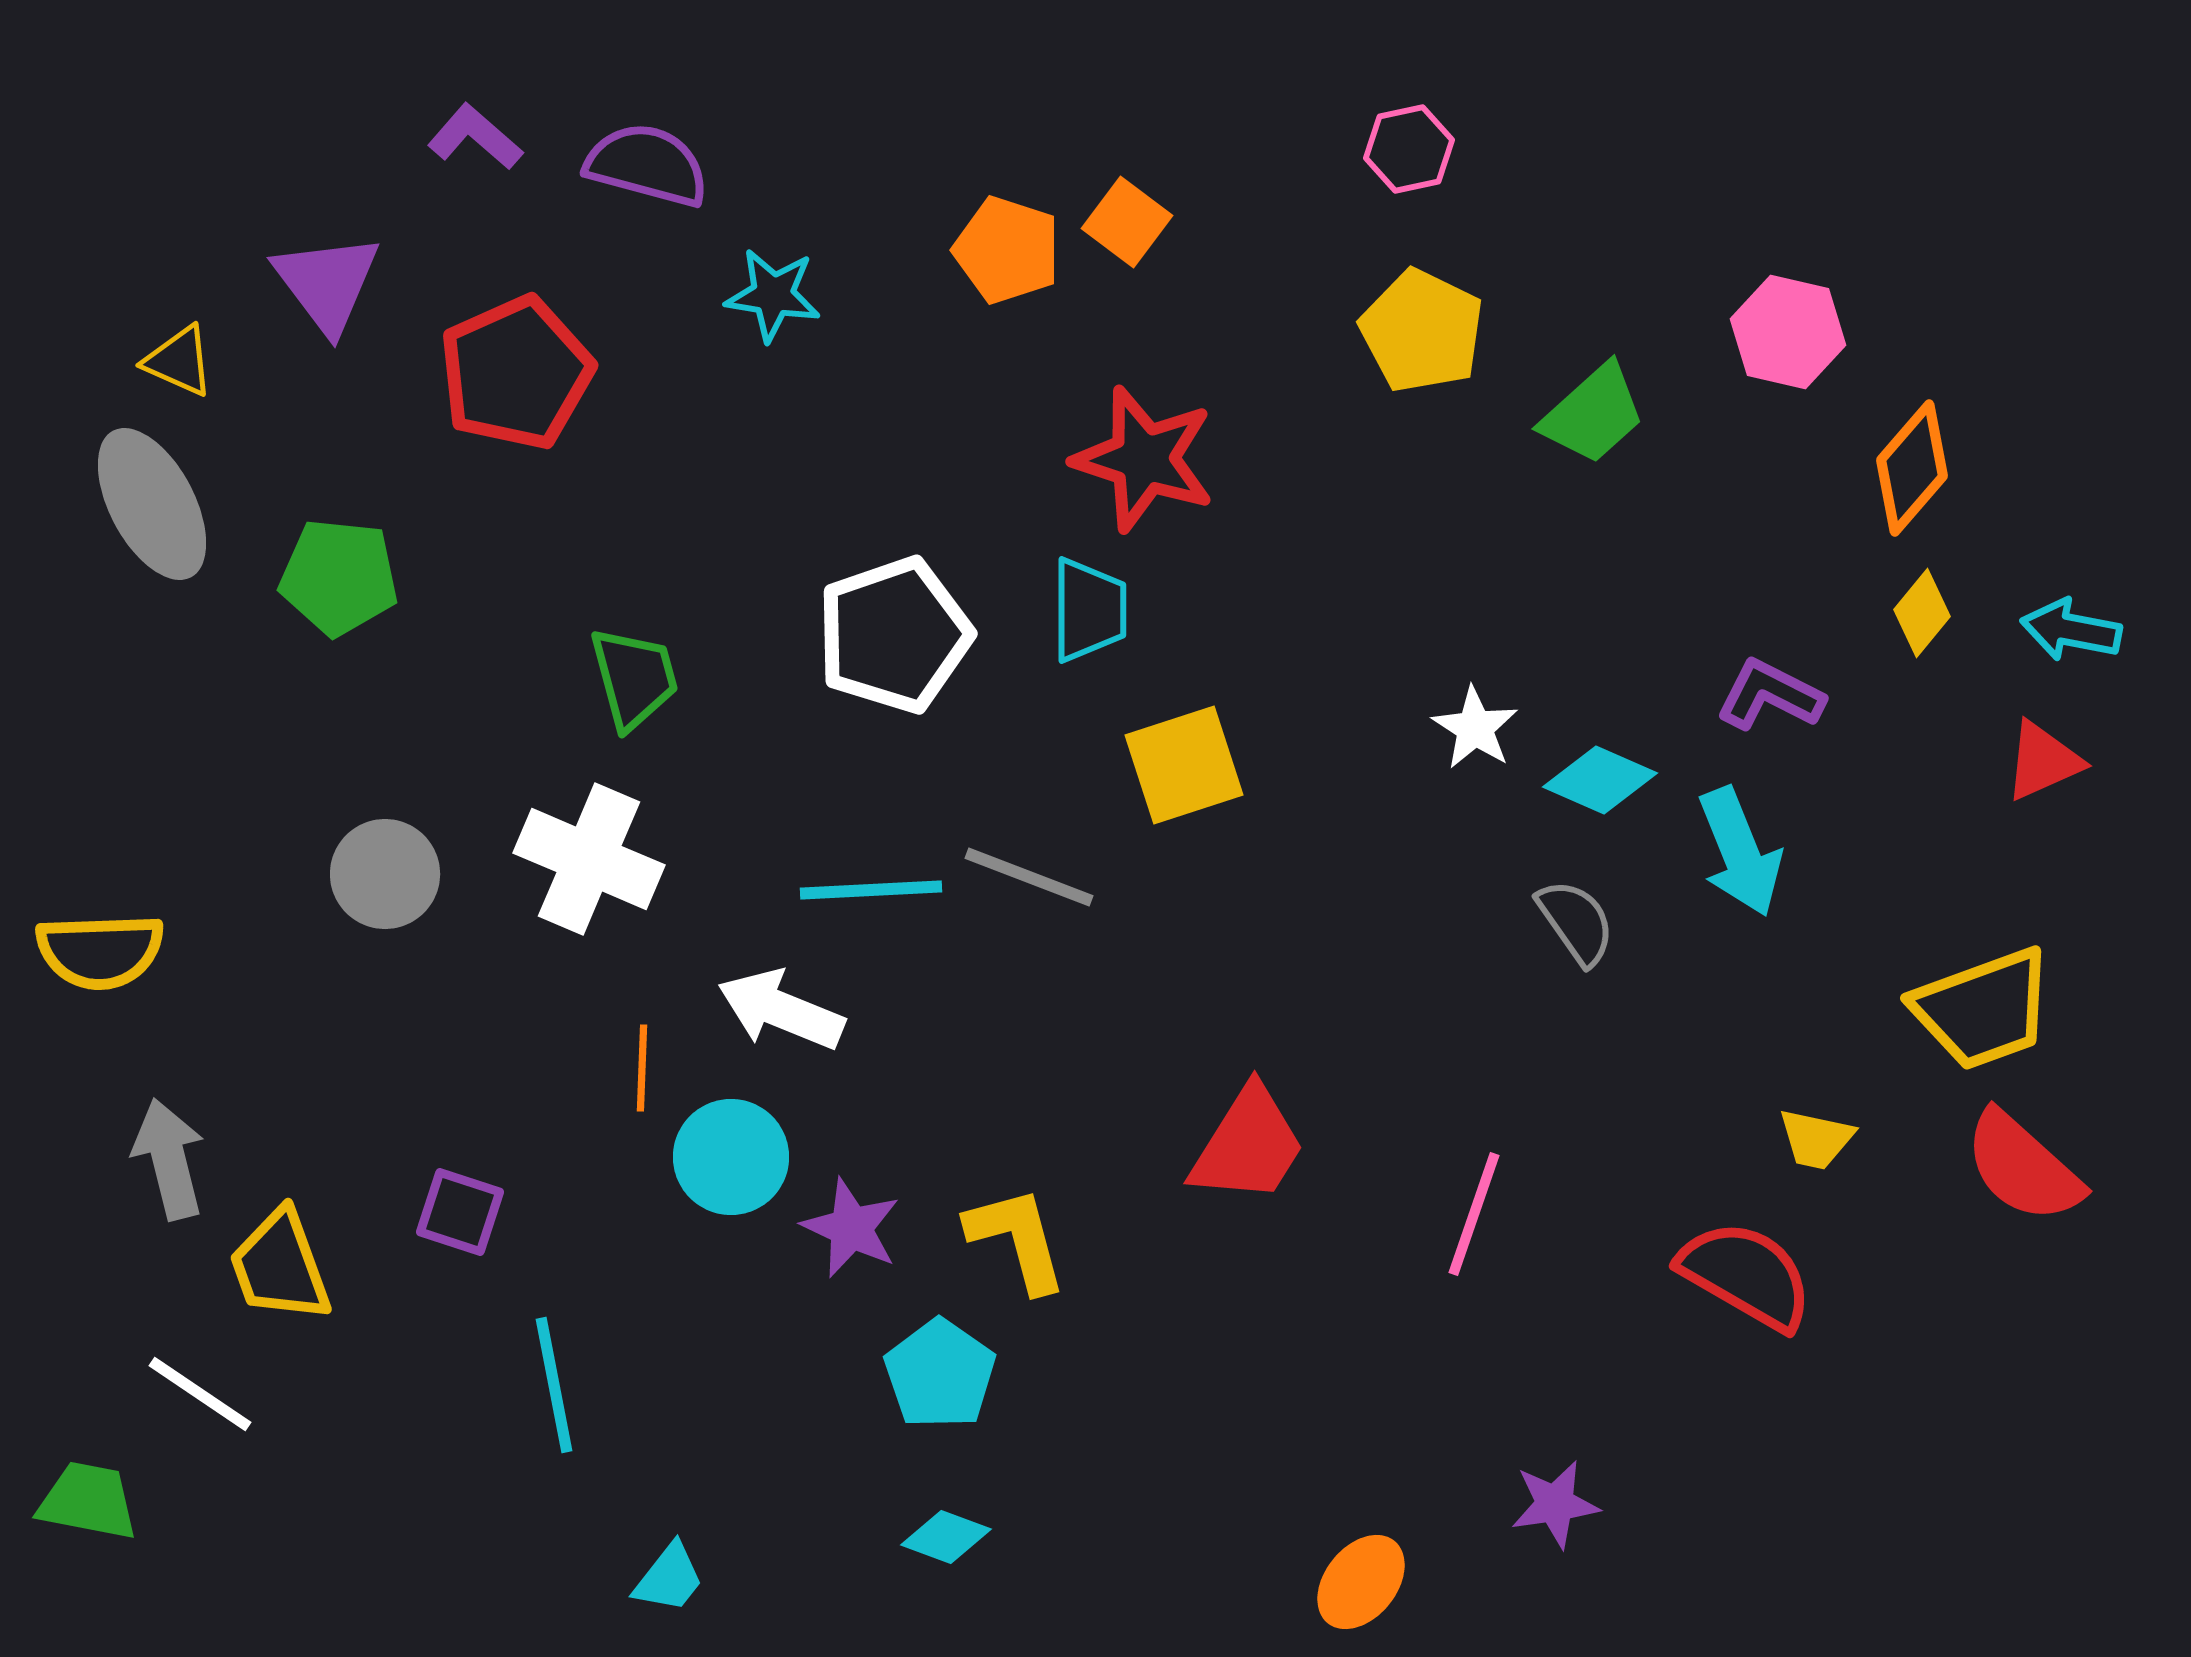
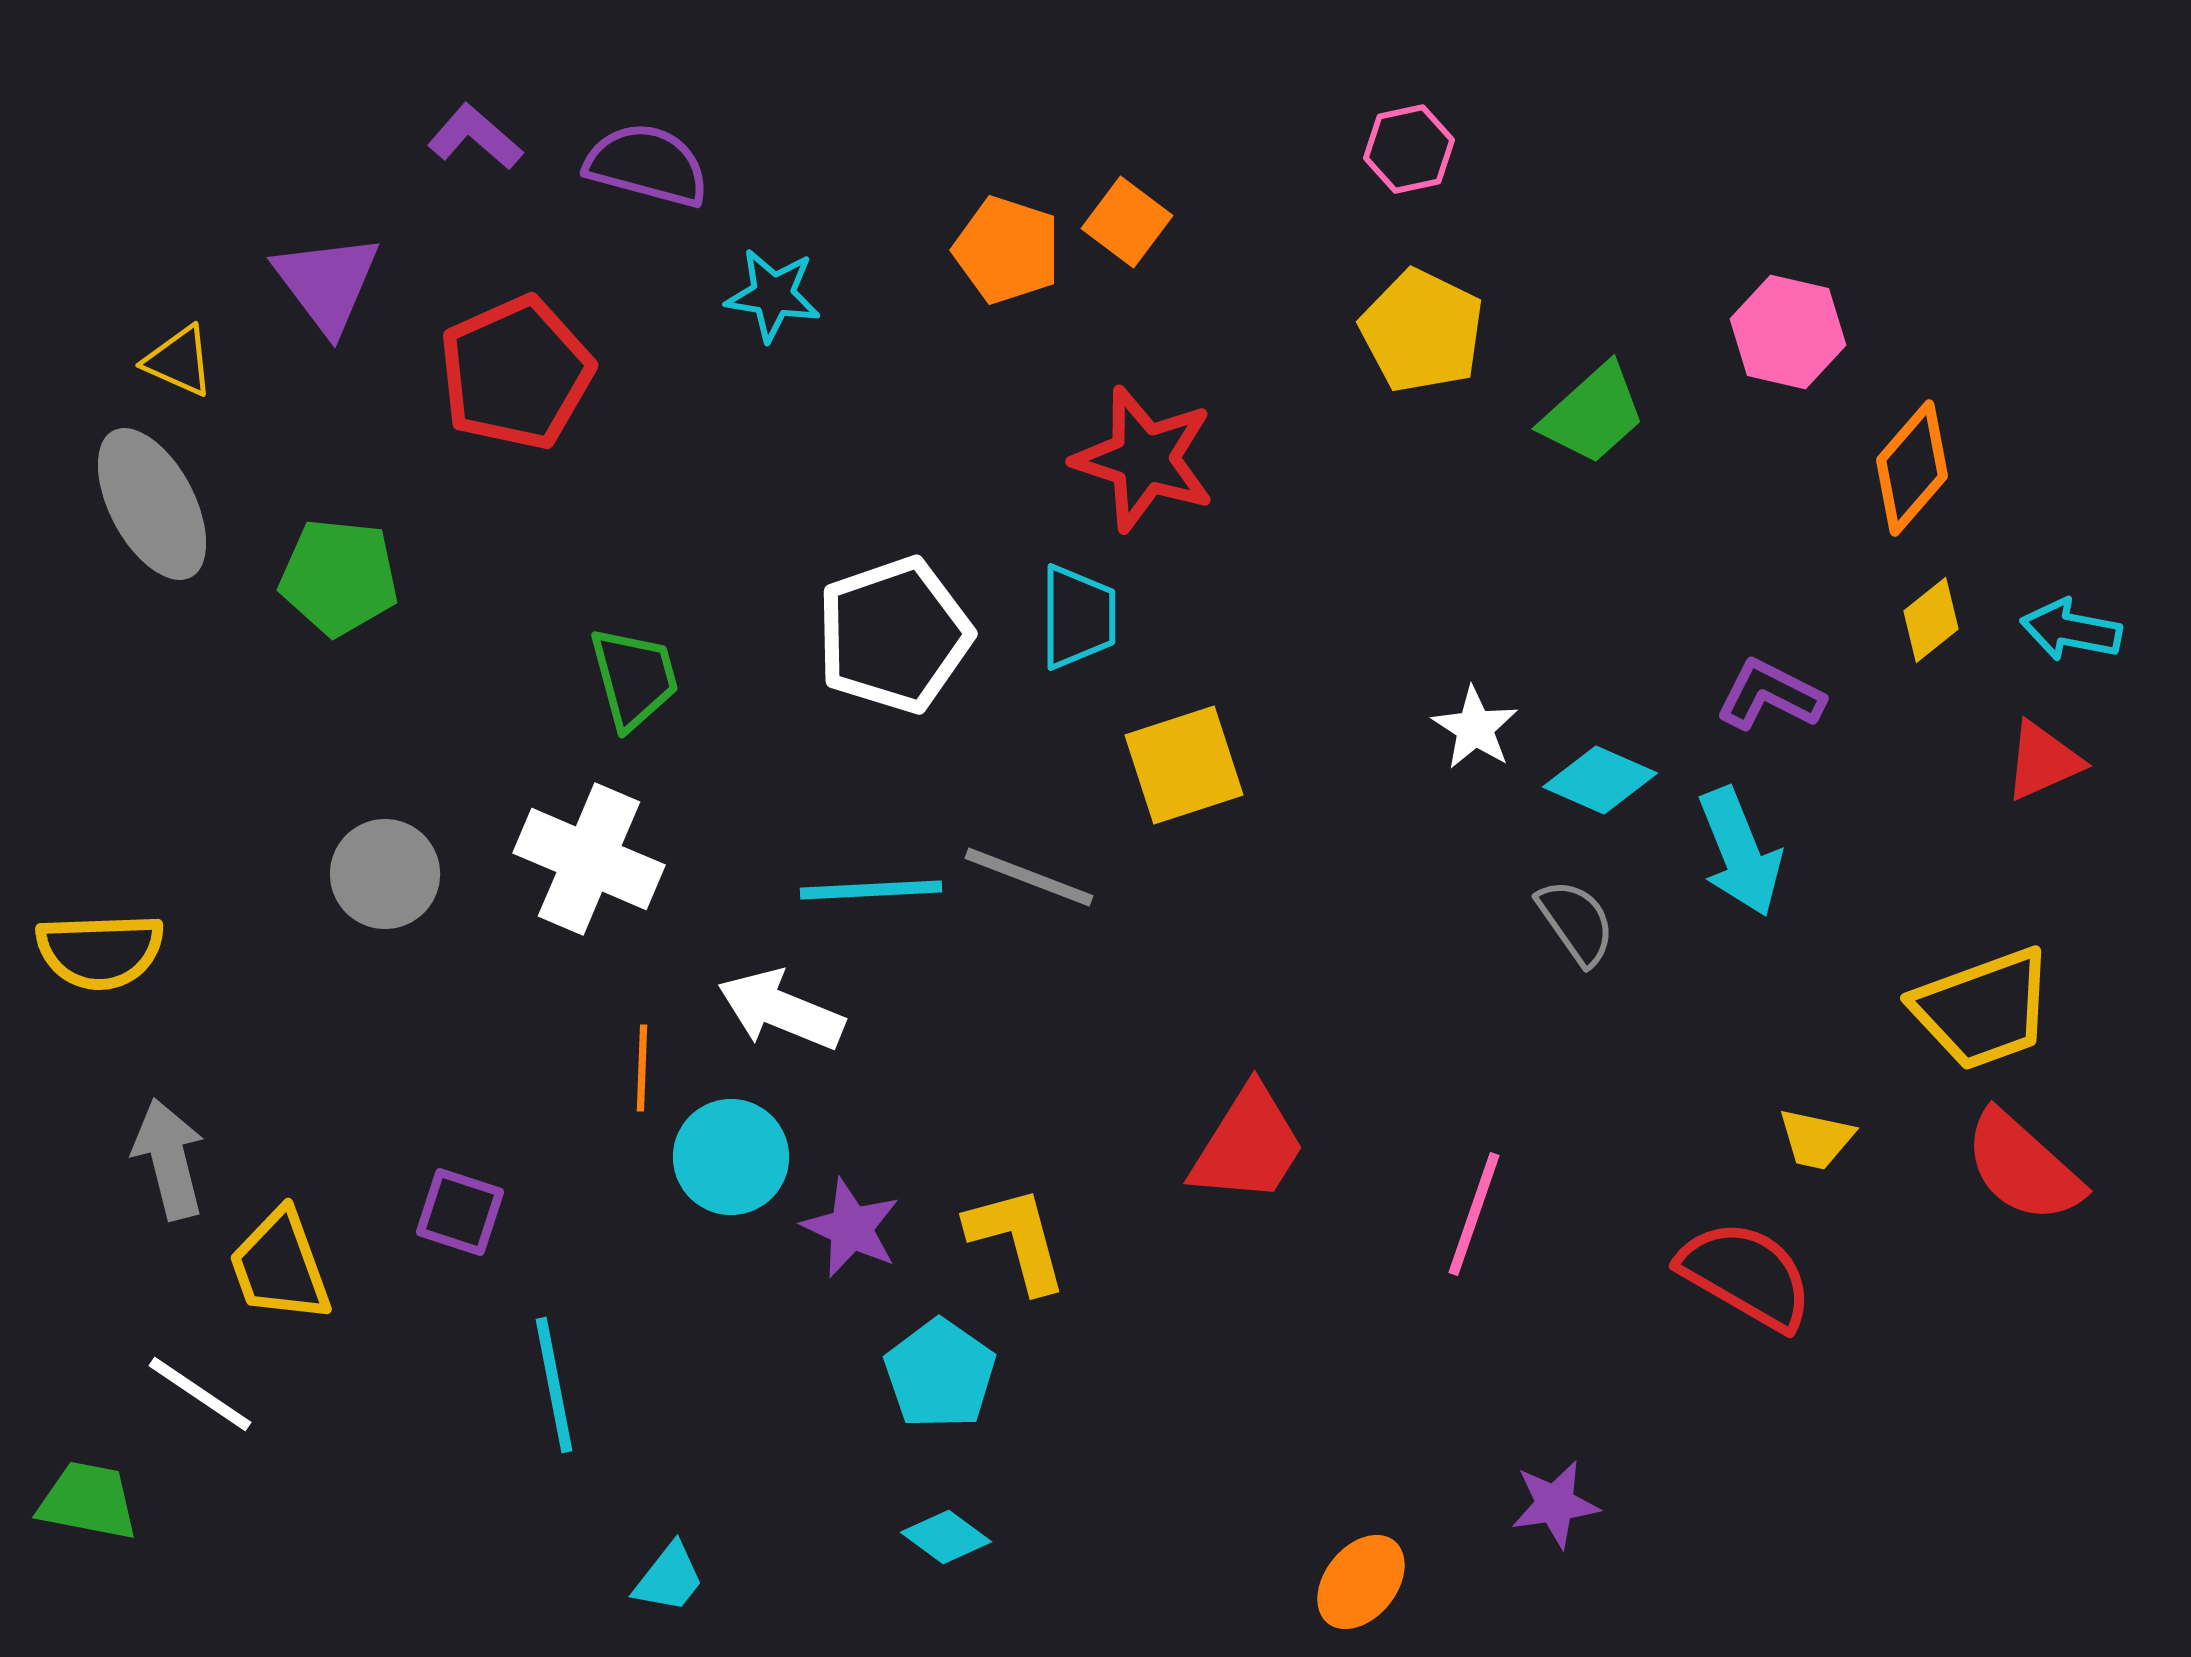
cyan trapezoid at (1089, 610): moved 11 px left, 7 px down
yellow diamond at (1922, 613): moved 9 px right, 7 px down; rotated 12 degrees clockwise
cyan diamond at (946, 1537): rotated 16 degrees clockwise
